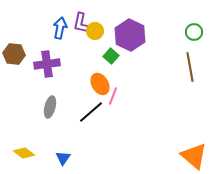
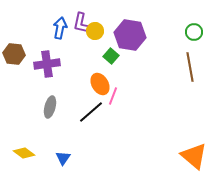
purple hexagon: rotated 16 degrees counterclockwise
